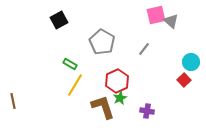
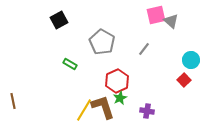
cyan circle: moved 2 px up
yellow line: moved 9 px right, 25 px down
